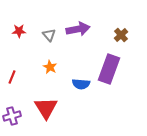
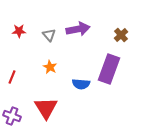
purple cross: rotated 36 degrees clockwise
